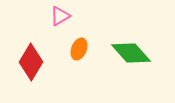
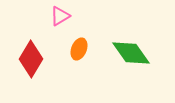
green diamond: rotated 6 degrees clockwise
red diamond: moved 3 px up
